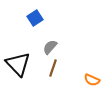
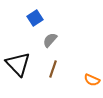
gray semicircle: moved 7 px up
brown line: moved 1 px down
